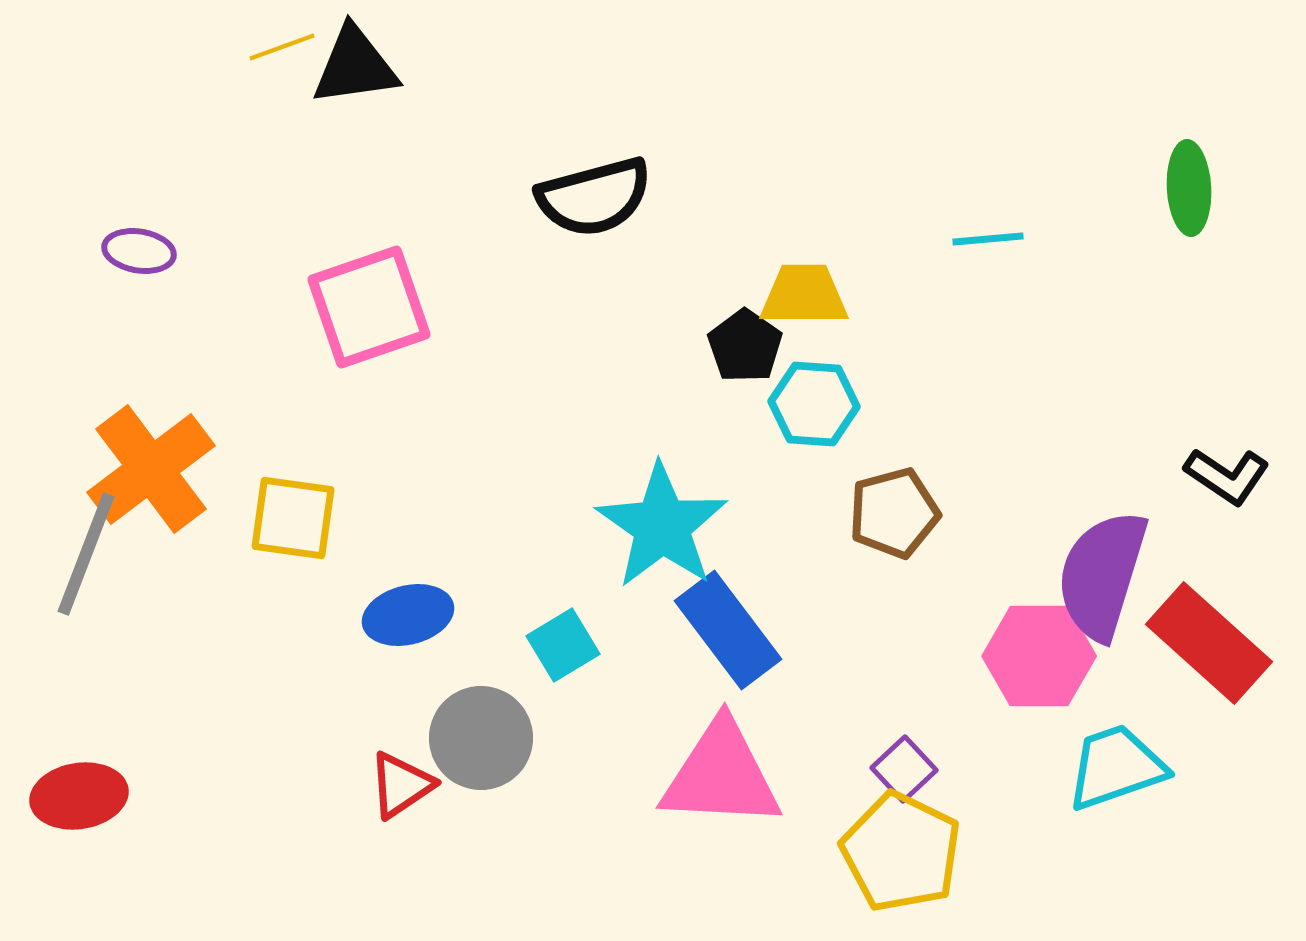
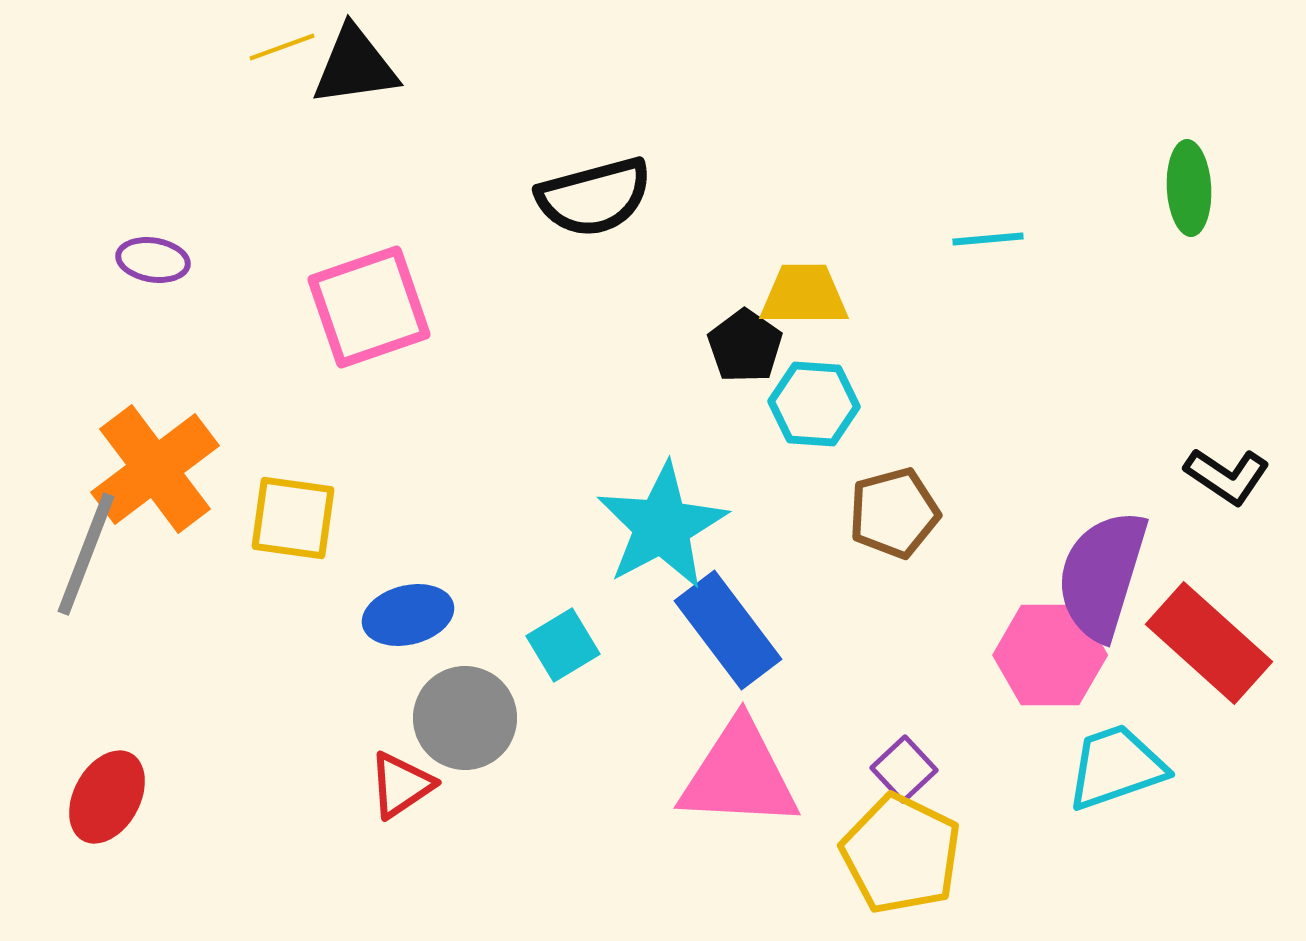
purple ellipse: moved 14 px right, 9 px down
orange cross: moved 4 px right
cyan star: rotated 9 degrees clockwise
pink hexagon: moved 11 px right, 1 px up
gray circle: moved 16 px left, 20 px up
pink triangle: moved 18 px right
red ellipse: moved 28 px right, 1 px down; rotated 52 degrees counterclockwise
yellow pentagon: moved 2 px down
